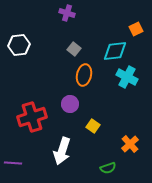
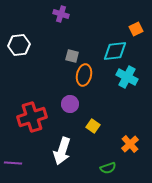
purple cross: moved 6 px left, 1 px down
gray square: moved 2 px left, 7 px down; rotated 24 degrees counterclockwise
